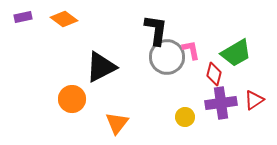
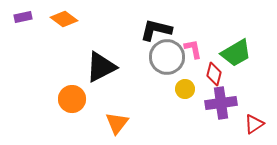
black L-shape: rotated 84 degrees counterclockwise
pink L-shape: moved 2 px right, 1 px up
red triangle: moved 24 px down
yellow circle: moved 28 px up
